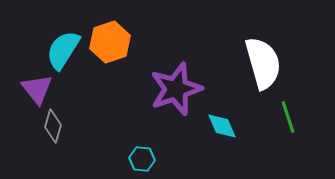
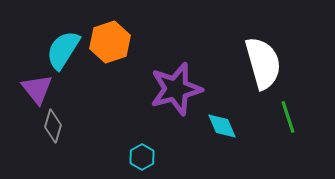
purple star: rotated 4 degrees clockwise
cyan hexagon: moved 2 px up; rotated 25 degrees clockwise
